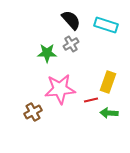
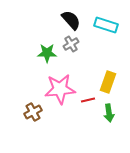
red line: moved 3 px left
green arrow: rotated 102 degrees counterclockwise
